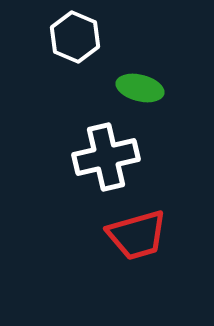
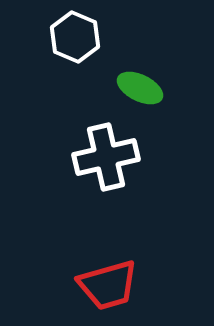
green ellipse: rotated 12 degrees clockwise
red trapezoid: moved 29 px left, 50 px down
